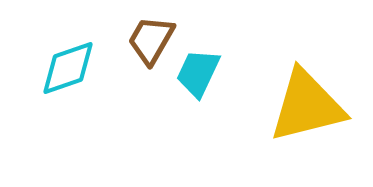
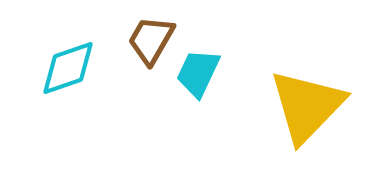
yellow triangle: rotated 32 degrees counterclockwise
